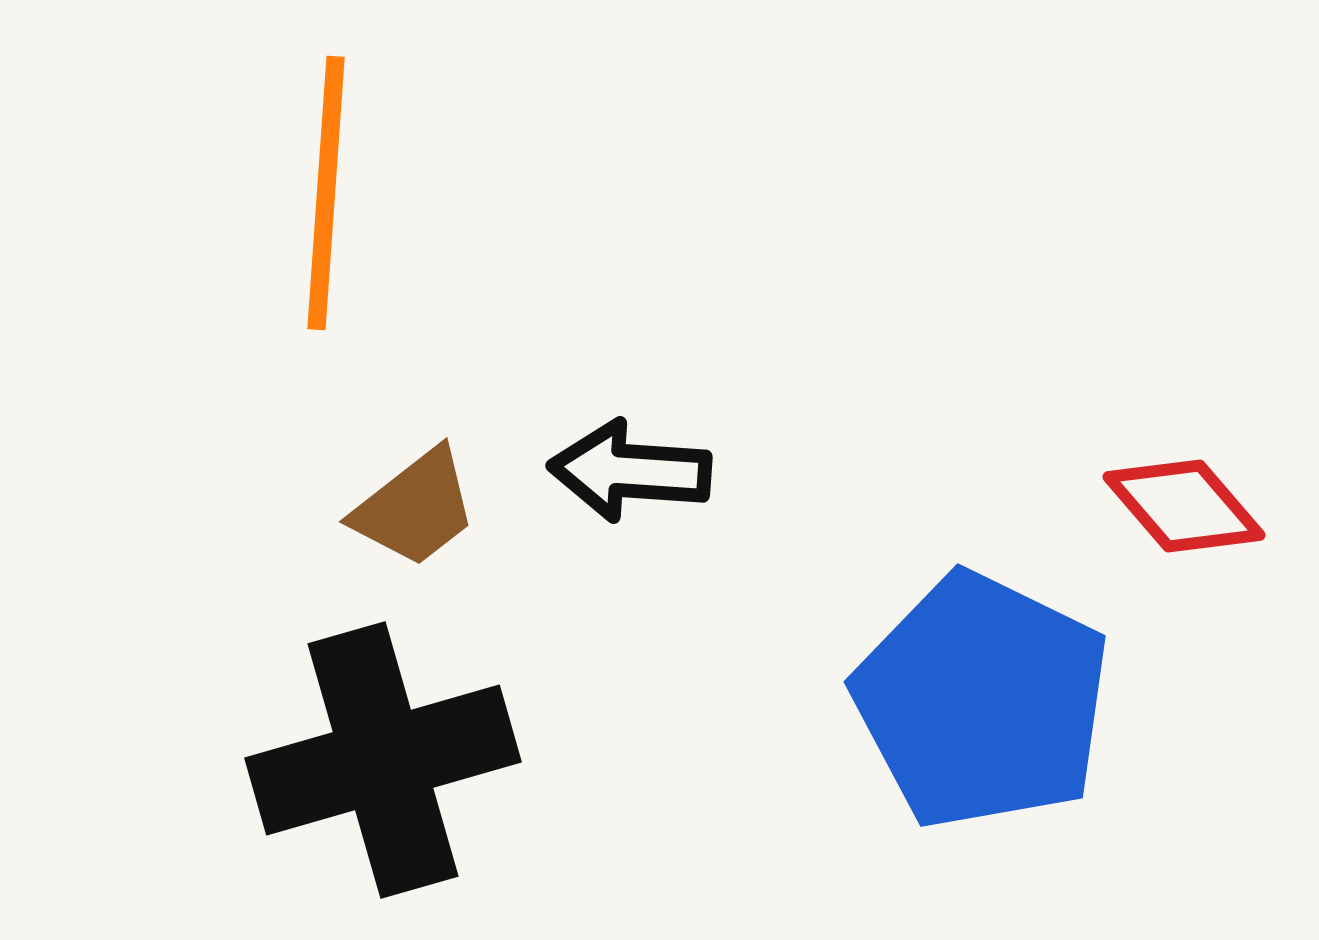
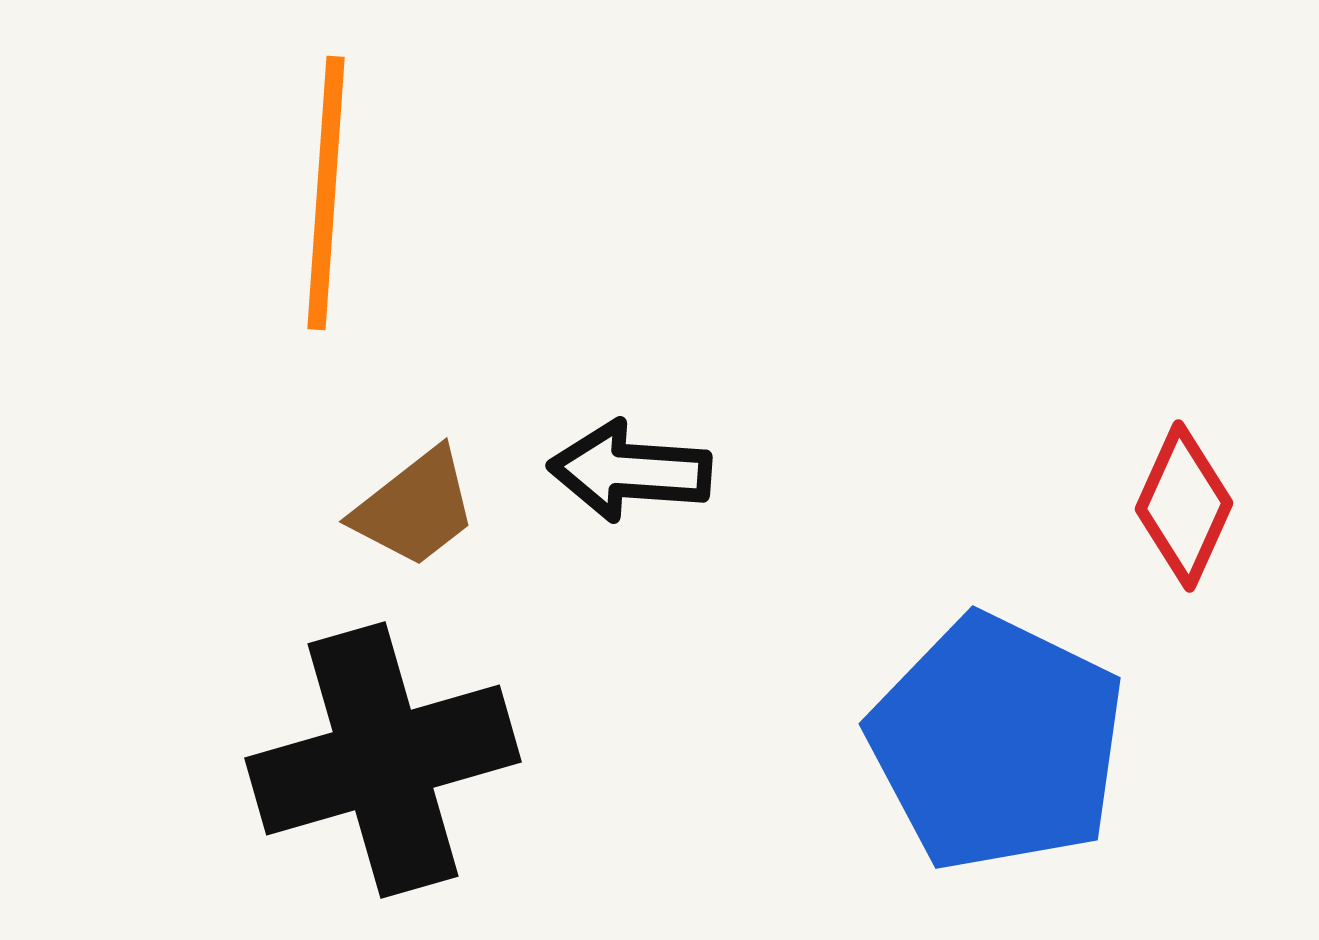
red diamond: rotated 65 degrees clockwise
blue pentagon: moved 15 px right, 42 px down
